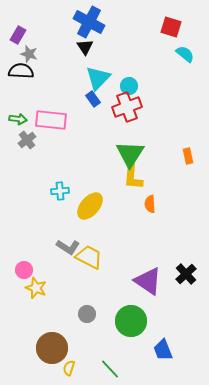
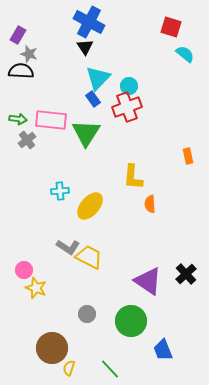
green triangle: moved 44 px left, 21 px up
